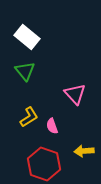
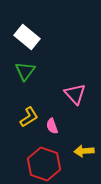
green triangle: rotated 15 degrees clockwise
